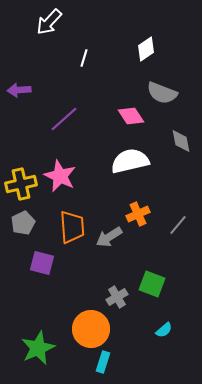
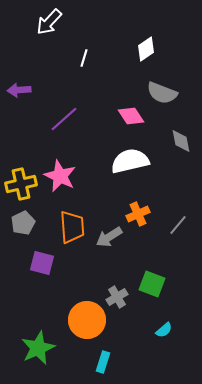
orange circle: moved 4 px left, 9 px up
